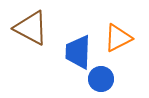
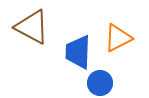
brown triangle: moved 1 px right, 1 px up
blue circle: moved 1 px left, 4 px down
